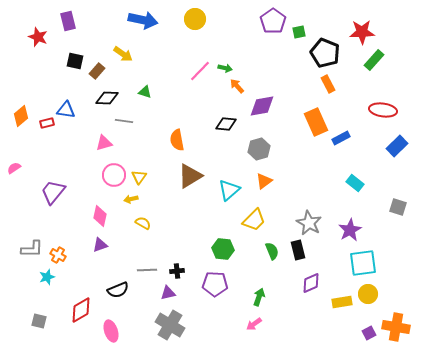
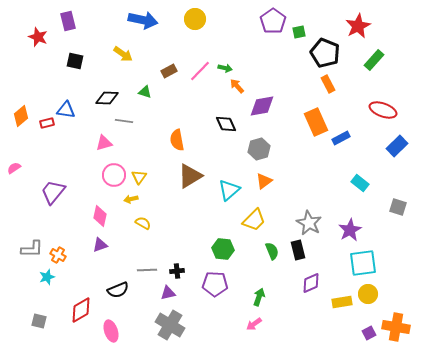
red star at (362, 32): moved 4 px left, 6 px up; rotated 25 degrees counterclockwise
brown rectangle at (97, 71): moved 72 px right; rotated 21 degrees clockwise
red ellipse at (383, 110): rotated 12 degrees clockwise
black diamond at (226, 124): rotated 60 degrees clockwise
cyan rectangle at (355, 183): moved 5 px right
